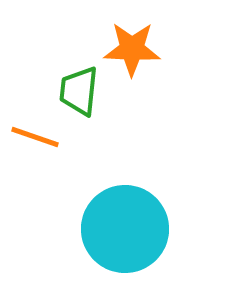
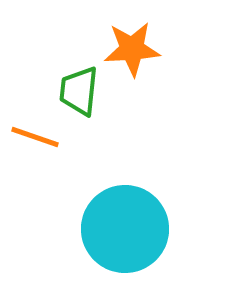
orange star: rotated 6 degrees counterclockwise
